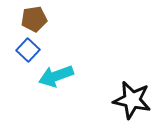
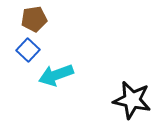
cyan arrow: moved 1 px up
